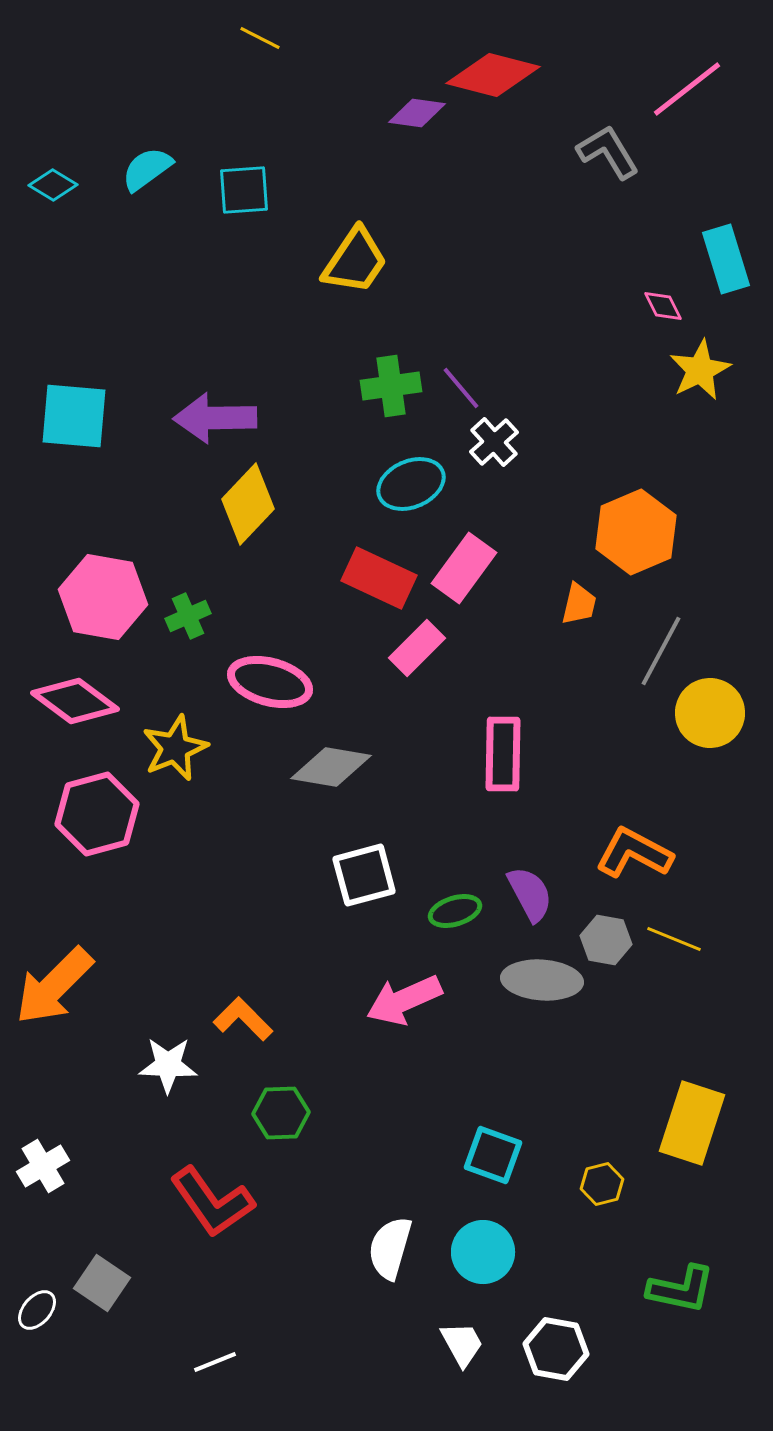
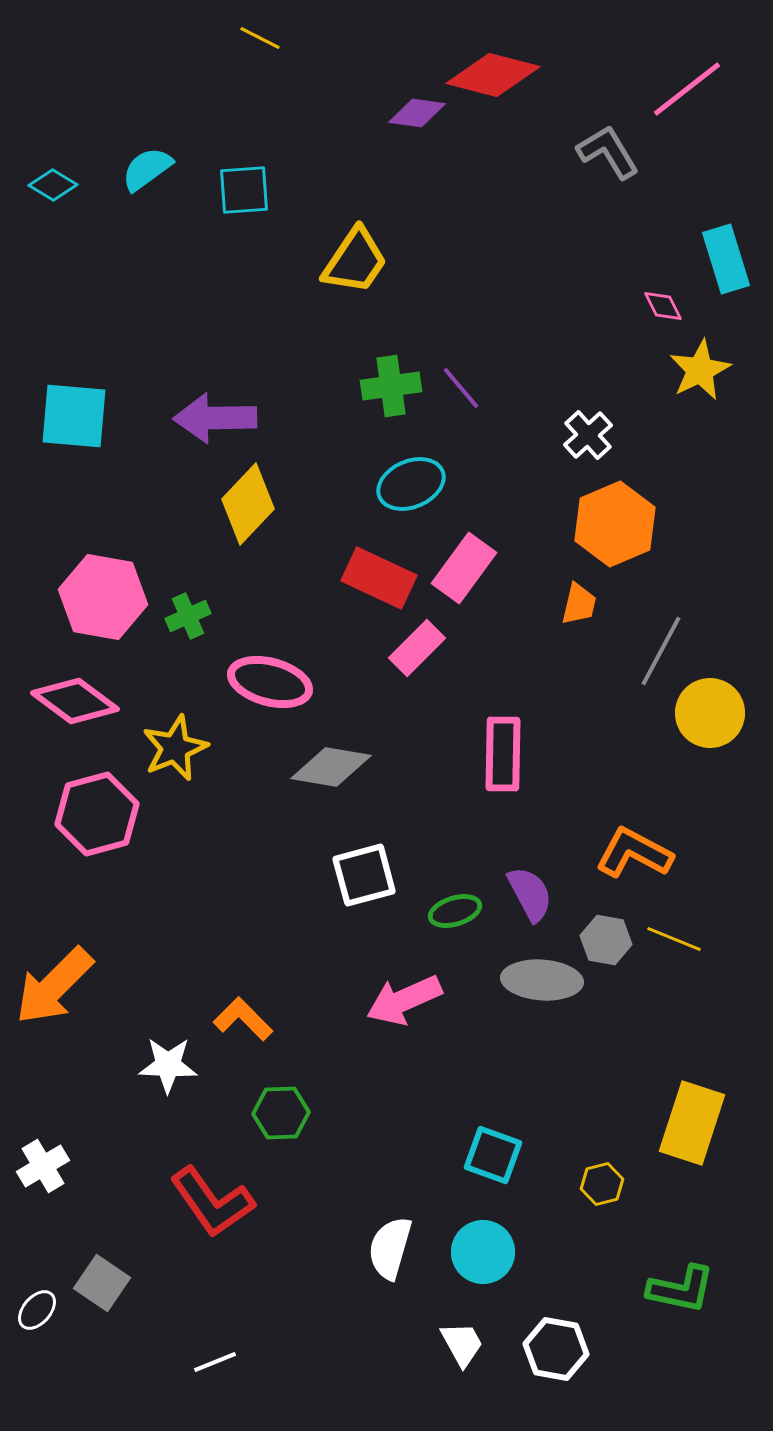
white cross at (494, 442): moved 94 px right, 7 px up
orange hexagon at (636, 532): moved 21 px left, 8 px up
